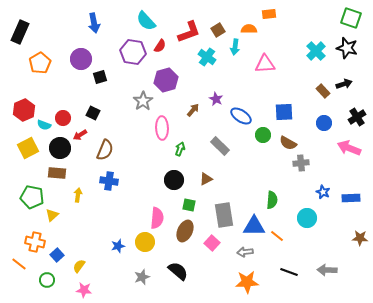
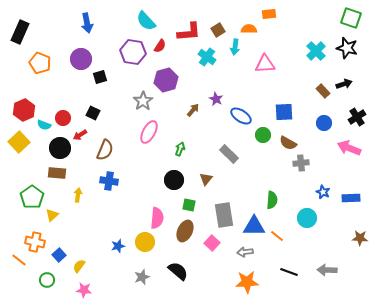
blue arrow at (94, 23): moved 7 px left
red L-shape at (189, 32): rotated 15 degrees clockwise
orange pentagon at (40, 63): rotated 20 degrees counterclockwise
pink ellipse at (162, 128): moved 13 px left, 4 px down; rotated 30 degrees clockwise
gray rectangle at (220, 146): moved 9 px right, 8 px down
yellow square at (28, 148): moved 9 px left, 6 px up; rotated 15 degrees counterclockwise
brown triangle at (206, 179): rotated 24 degrees counterclockwise
green pentagon at (32, 197): rotated 25 degrees clockwise
blue square at (57, 255): moved 2 px right
orange line at (19, 264): moved 4 px up
